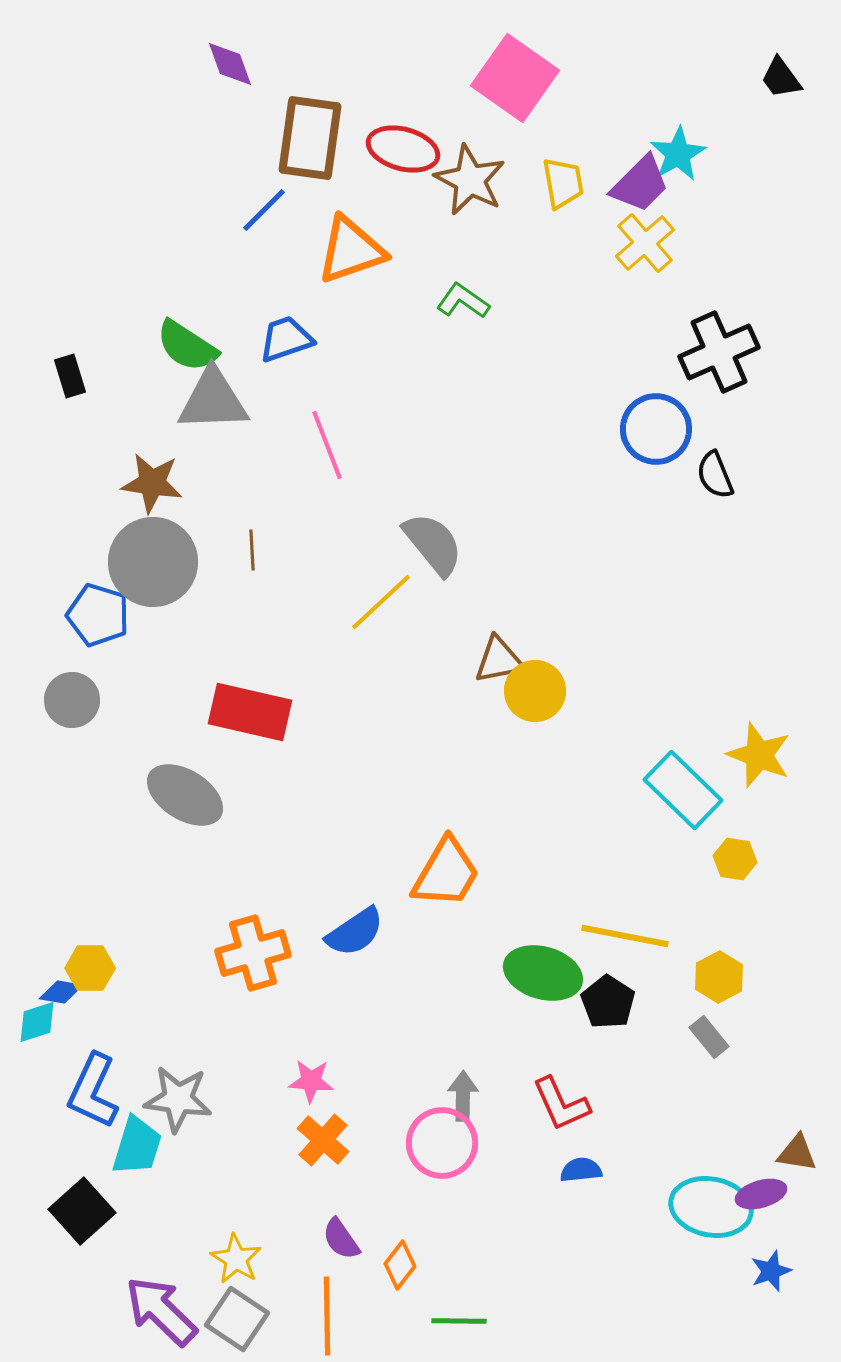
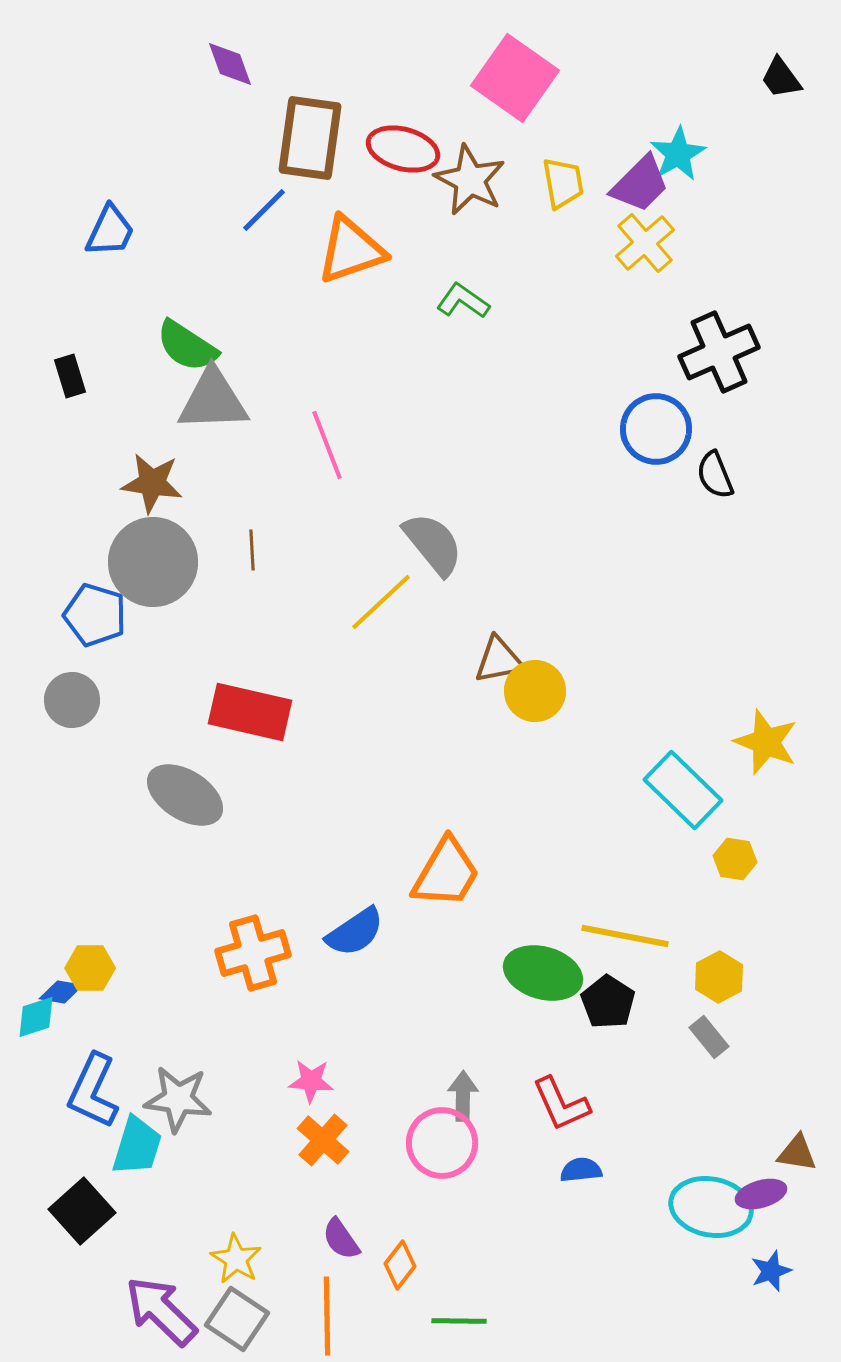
blue trapezoid at (286, 339): moved 176 px left, 108 px up; rotated 134 degrees clockwise
blue pentagon at (98, 615): moved 3 px left
yellow star at (759, 755): moved 7 px right, 13 px up
cyan diamond at (37, 1022): moved 1 px left, 5 px up
